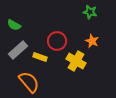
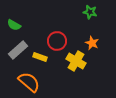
orange star: moved 2 px down
orange semicircle: rotated 10 degrees counterclockwise
